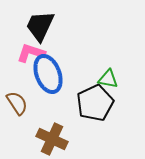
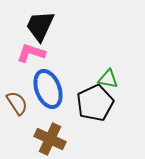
blue ellipse: moved 15 px down
brown cross: moved 2 px left
